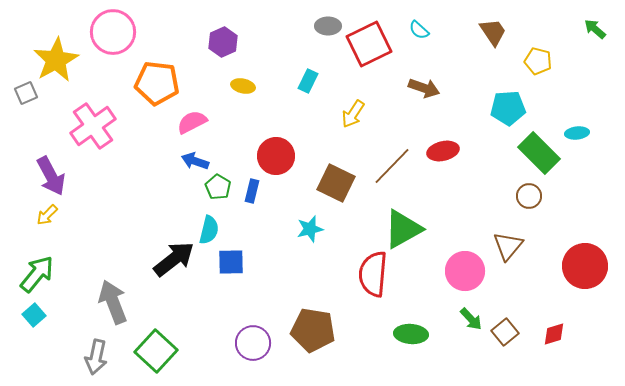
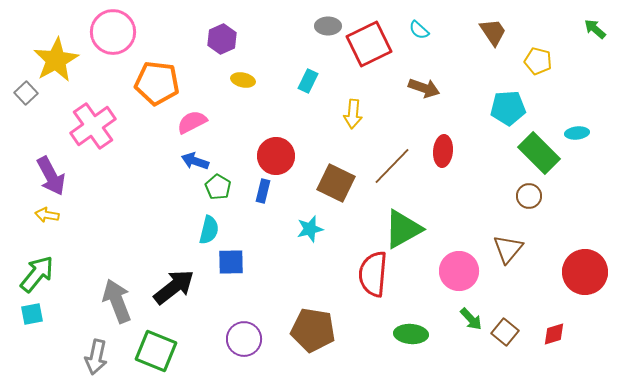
purple hexagon at (223, 42): moved 1 px left, 3 px up
yellow ellipse at (243, 86): moved 6 px up
gray square at (26, 93): rotated 20 degrees counterclockwise
yellow arrow at (353, 114): rotated 28 degrees counterclockwise
red ellipse at (443, 151): rotated 72 degrees counterclockwise
blue rectangle at (252, 191): moved 11 px right
yellow arrow at (47, 215): rotated 55 degrees clockwise
brown triangle at (508, 246): moved 3 px down
black arrow at (174, 259): moved 28 px down
red circle at (585, 266): moved 6 px down
pink circle at (465, 271): moved 6 px left
gray arrow at (113, 302): moved 4 px right, 1 px up
cyan square at (34, 315): moved 2 px left, 1 px up; rotated 30 degrees clockwise
brown square at (505, 332): rotated 12 degrees counterclockwise
purple circle at (253, 343): moved 9 px left, 4 px up
green square at (156, 351): rotated 21 degrees counterclockwise
